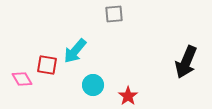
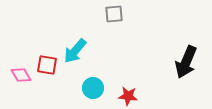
pink diamond: moved 1 px left, 4 px up
cyan circle: moved 3 px down
red star: rotated 30 degrees counterclockwise
